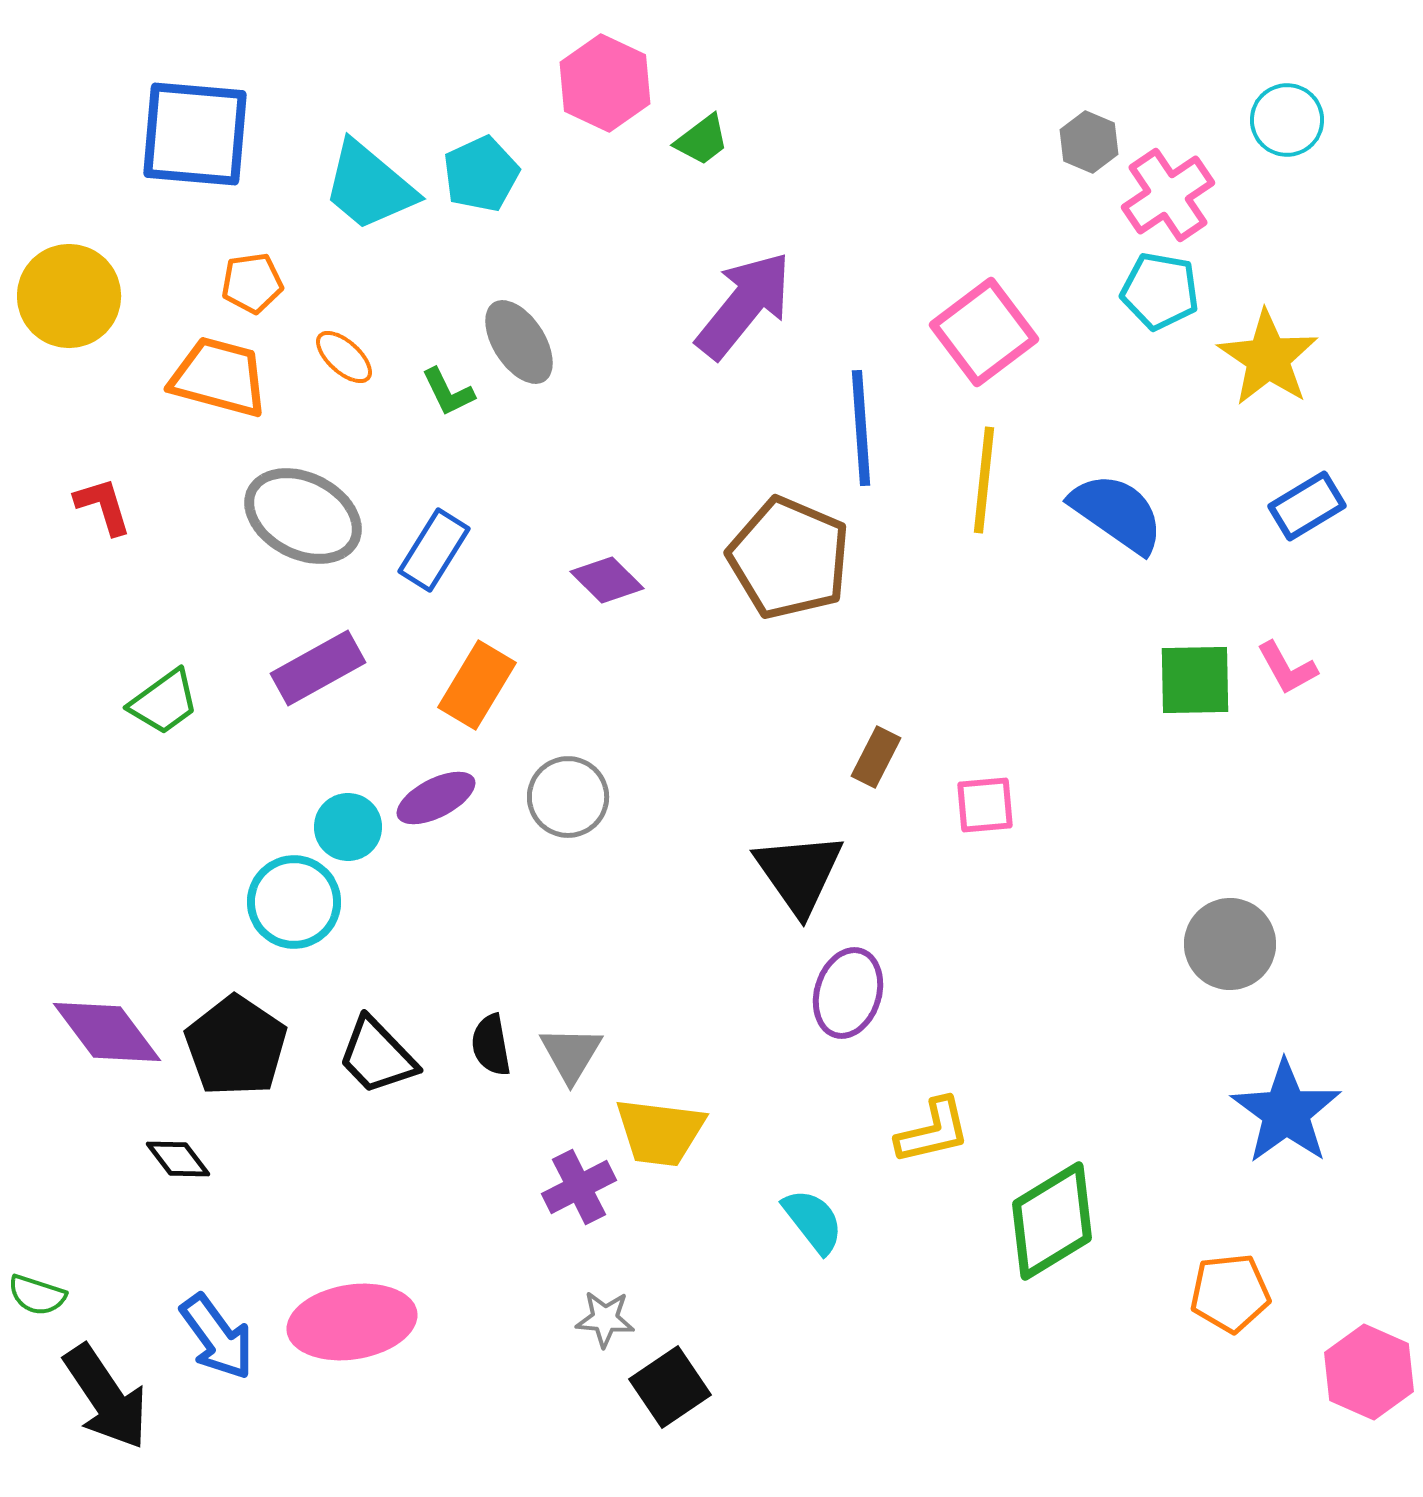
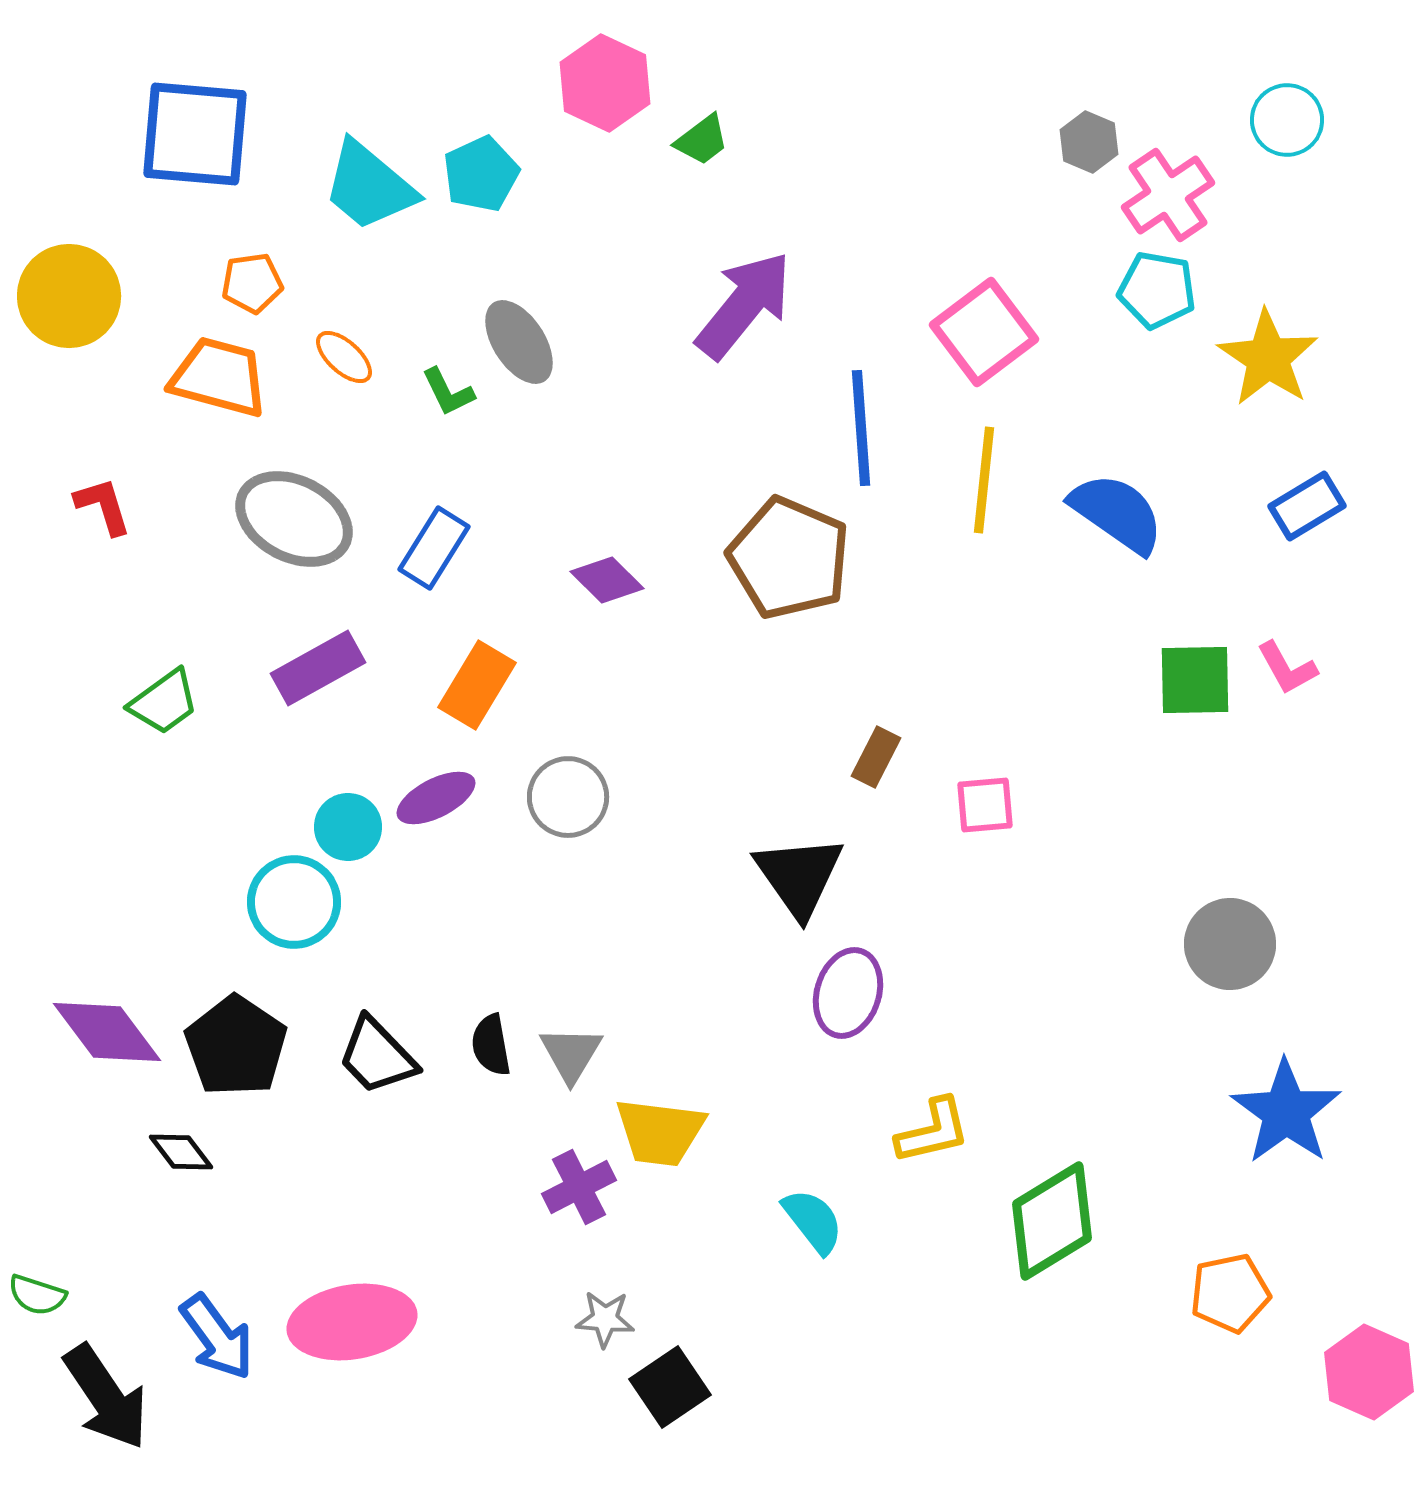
cyan pentagon at (1160, 291): moved 3 px left, 1 px up
gray ellipse at (303, 516): moved 9 px left, 3 px down
blue rectangle at (434, 550): moved 2 px up
black triangle at (799, 873): moved 3 px down
black diamond at (178, 1159): moved 3 px right, 7 px up
orange pentagon at (1230, 1293): rotated 6 degrees counterclockwise
